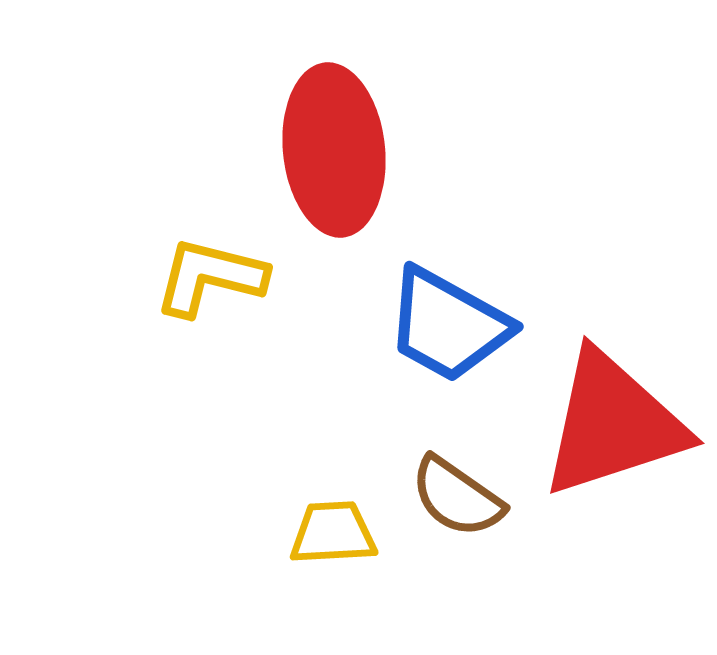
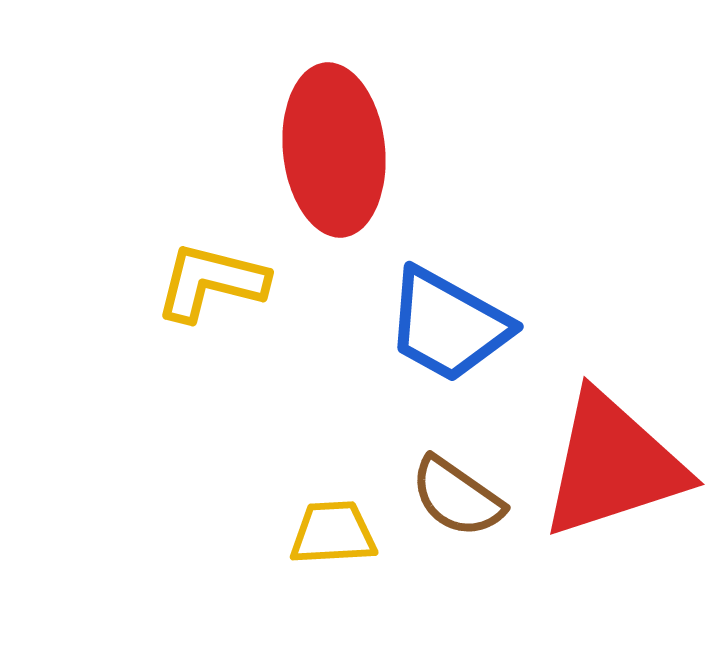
yellow L-shape: moved 1 px right, 5 px down
red triangle: moved 41 px down
